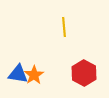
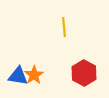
blue triangle: moved 2 px down
